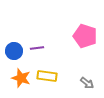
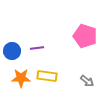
blue circle: moved 2 px left
orange star: rotated 18 degrees counterclockwise
gray arrow: moved 2 px up
